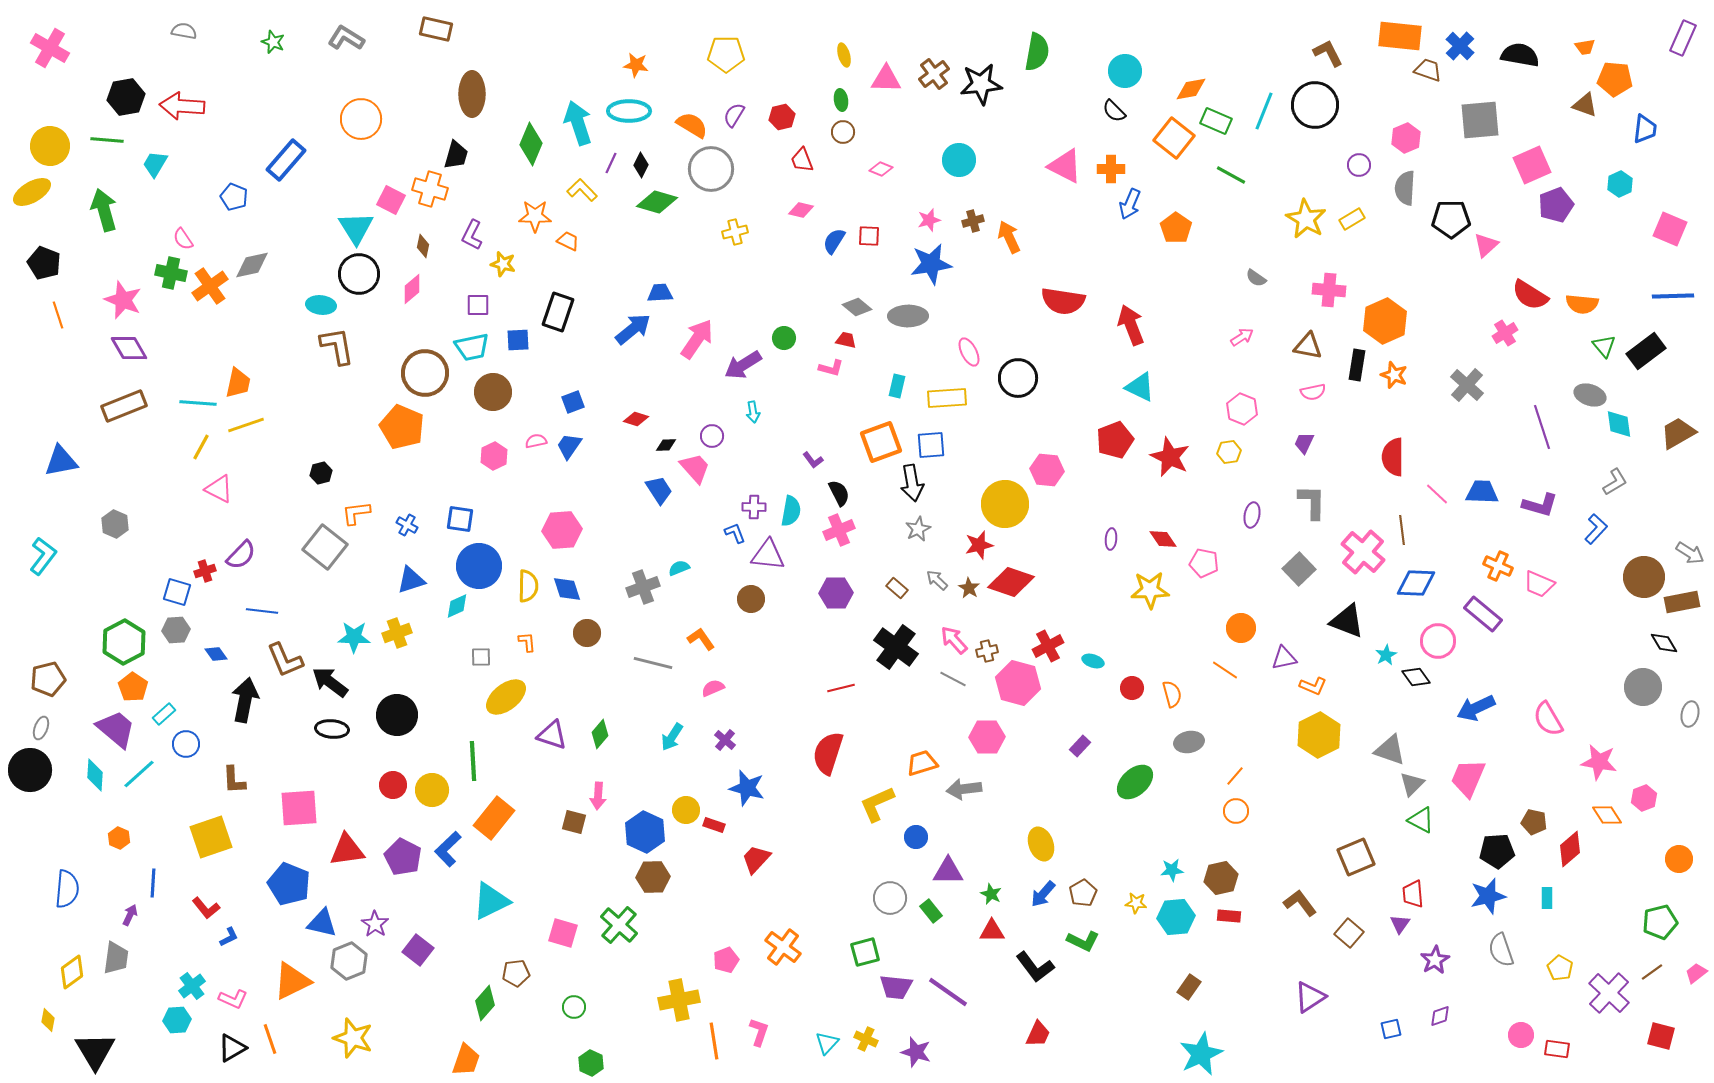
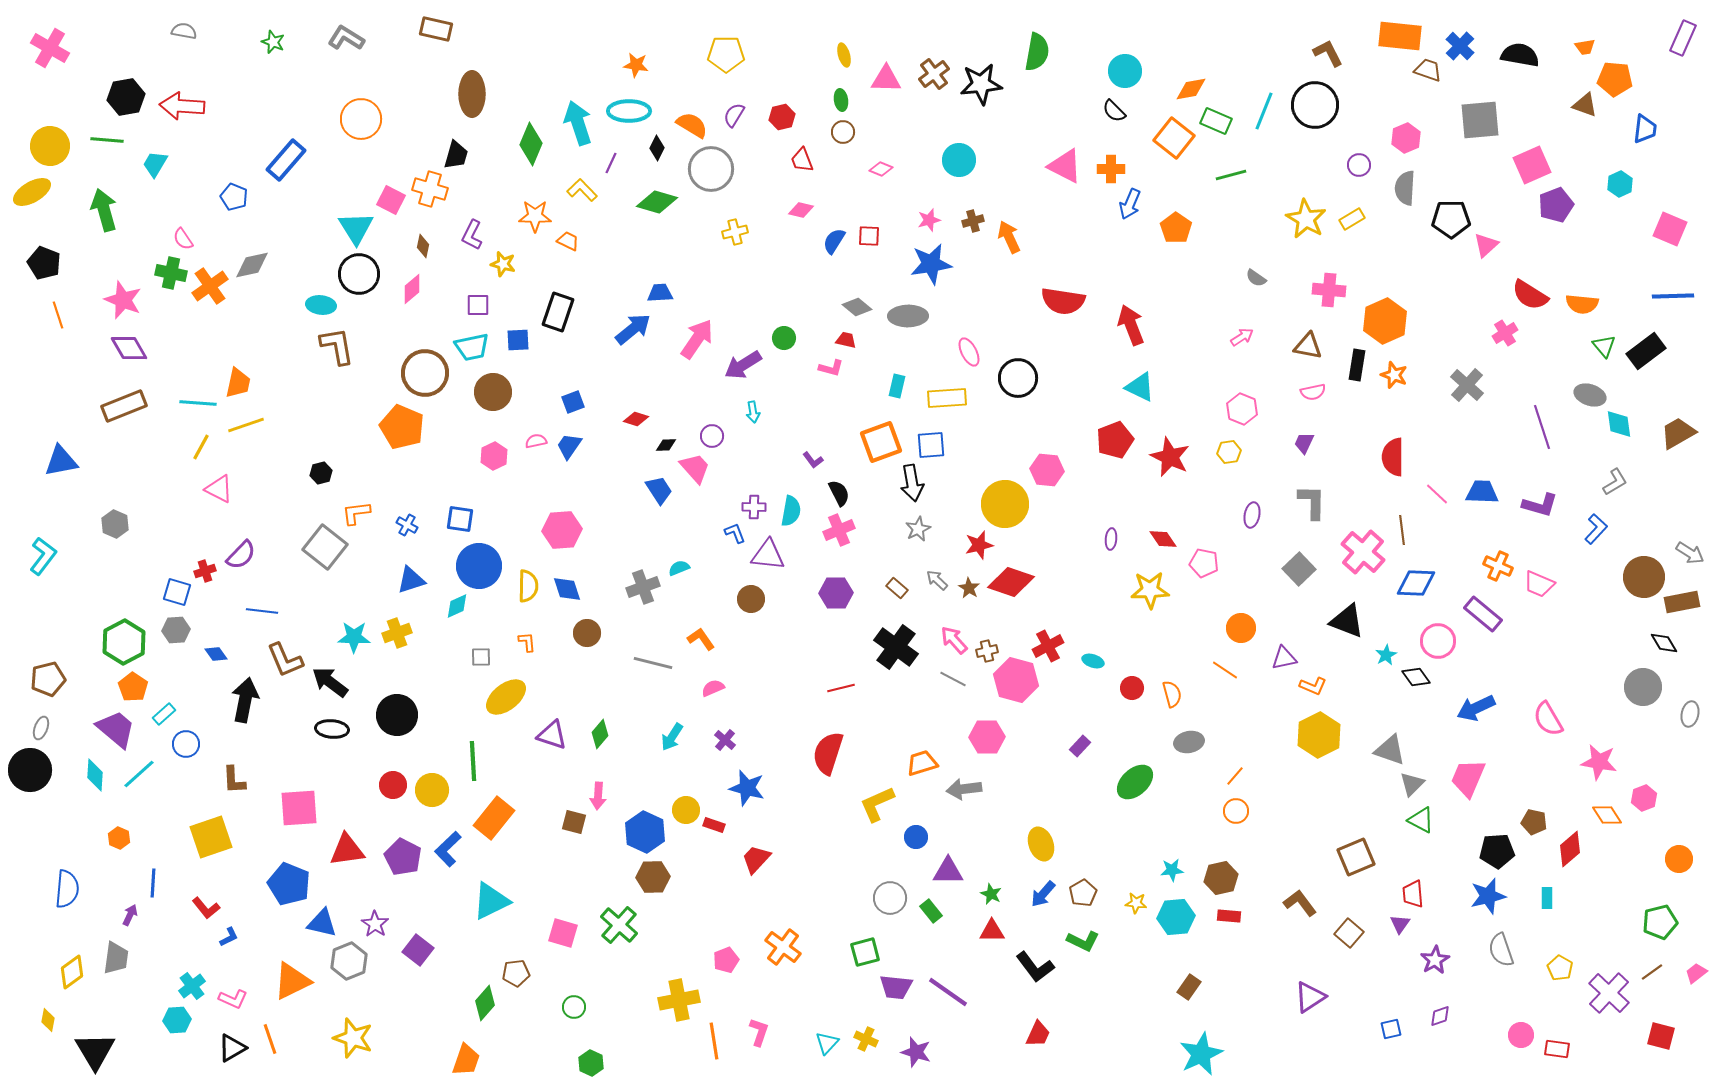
black diamond at (641, 165): moved 16 px right, 17 px up
green line at (1231, 175): rotated 44 degrees counterclockwise
pink hexagon at (1018, 683): moved 2 px left, 3 px up
